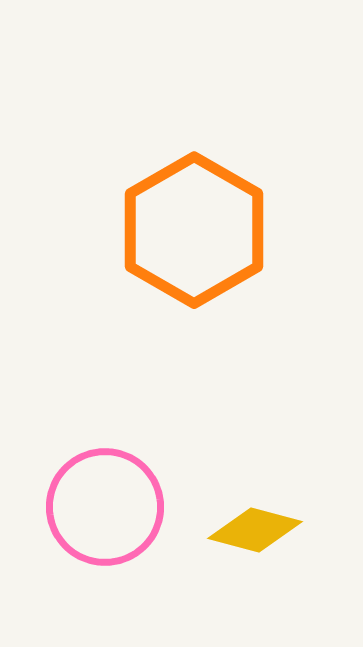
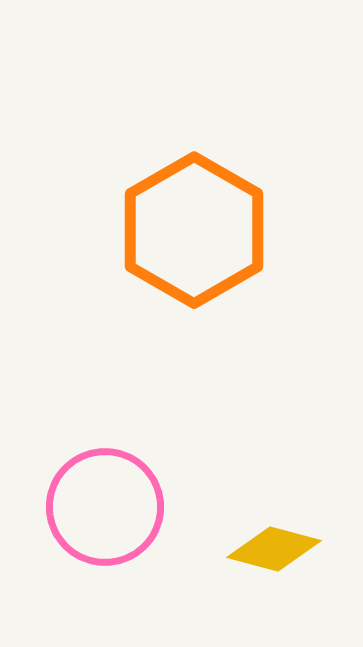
yellow diamond: moved 19 px right, 19 px down
